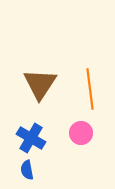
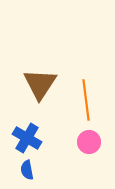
orange line: moved 4 px left, 11 px down
pink circle: moved 8 px right, 9 px down
blue cross: moved 4 px left
